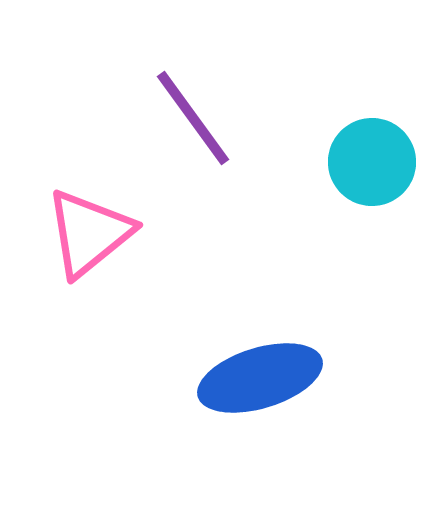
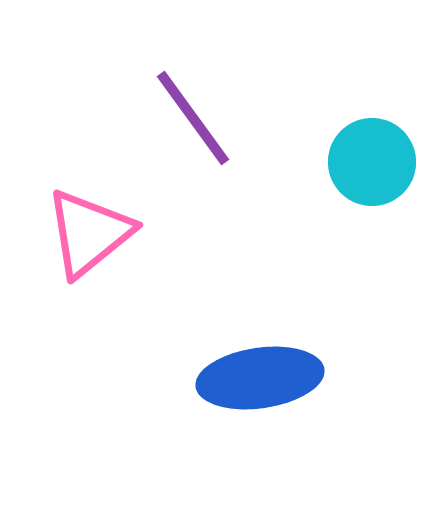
blue ellipse: rotated 9 degrees clockwise
